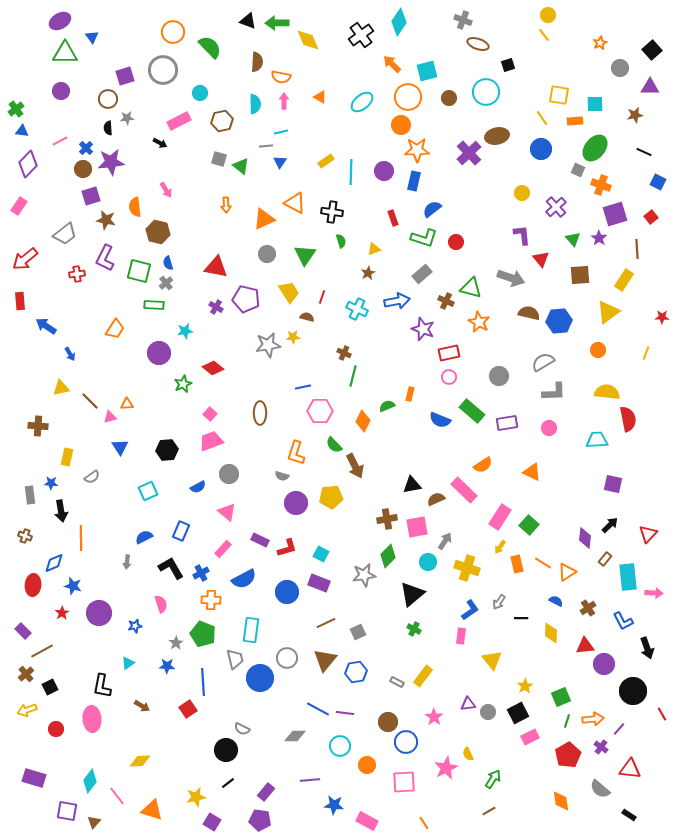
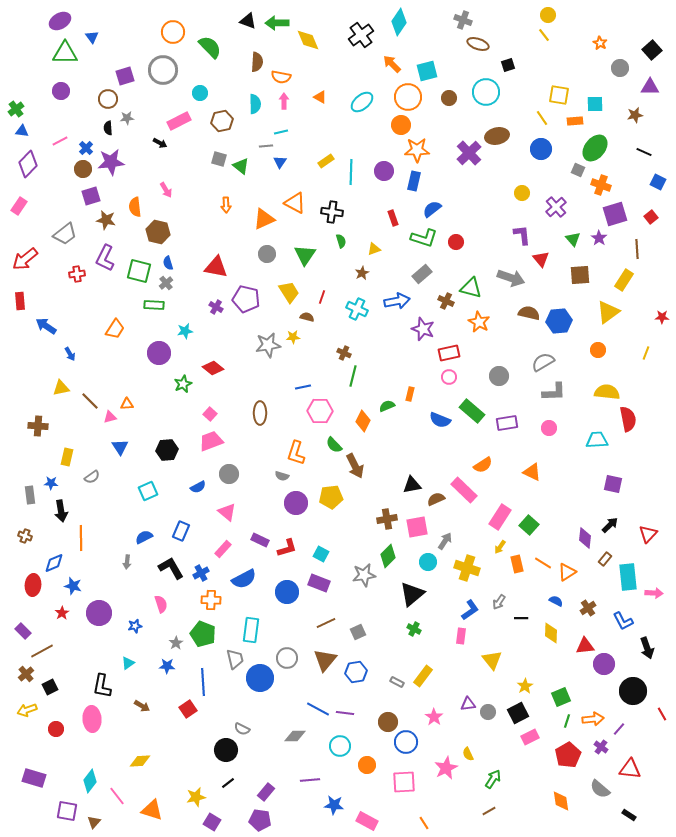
orange star at (600, 43): rotated 16 degrees counterclockwise
brown star at (368, 273): moved 6 px left
